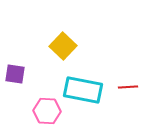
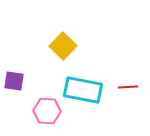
purple square: moved 1 px left, 7 px down
